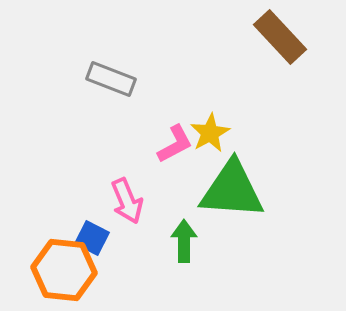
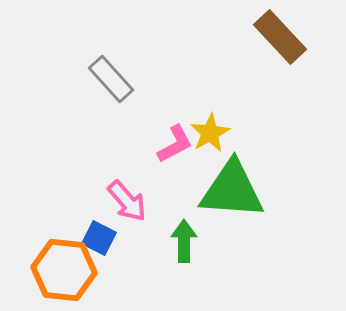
gray rectangle: rotated 27 degrees clockwise
pink arrow: rotated 18 degrees counterclockwise
blue square: moved 7 px right
